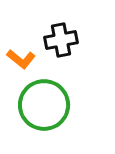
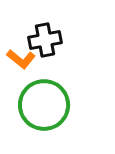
black cross: moved 16 px left
